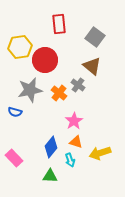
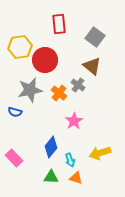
orange triangle: moved 36 px down
green triangle: moved 1 px right, 1 px down
